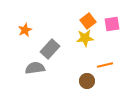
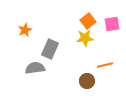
gray rectangle: rotated 18 degrees counterclockwise
